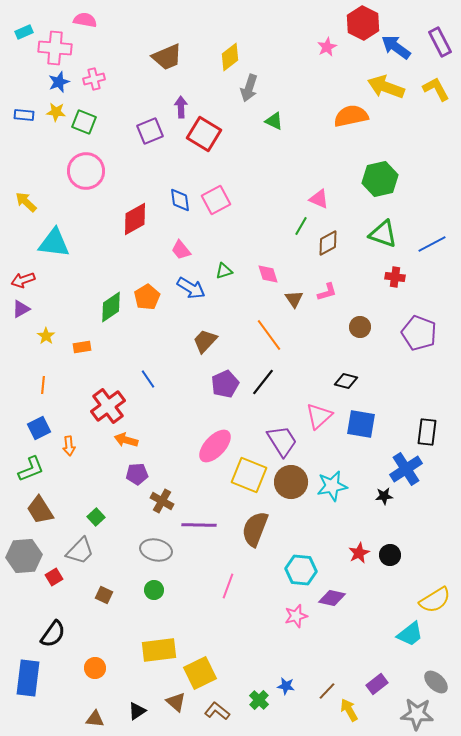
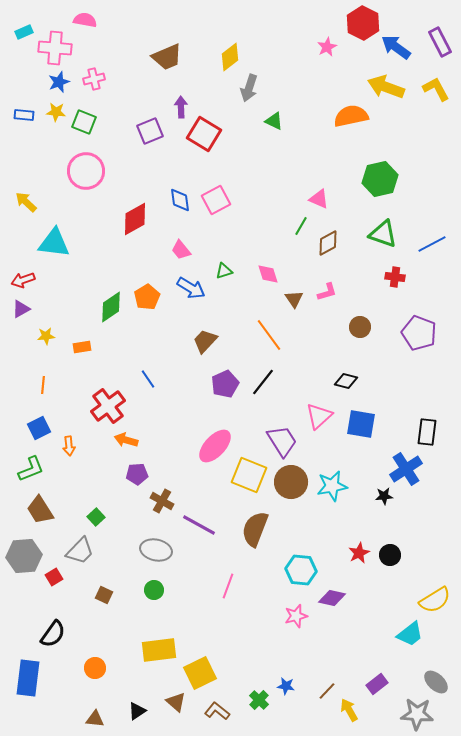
yellow star at (46, 336): rotated 30 degrees clockwise
purple line at (199, 525): rotated 28 degrees clockwise
